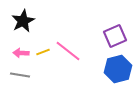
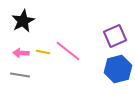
yellow line: rotated 32 degrees clockwise
